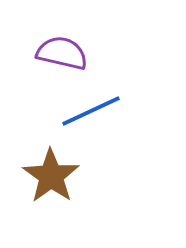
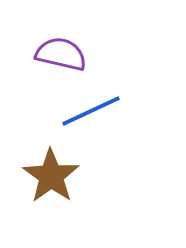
purple semicircle: moved 1 px left, 1 px down
